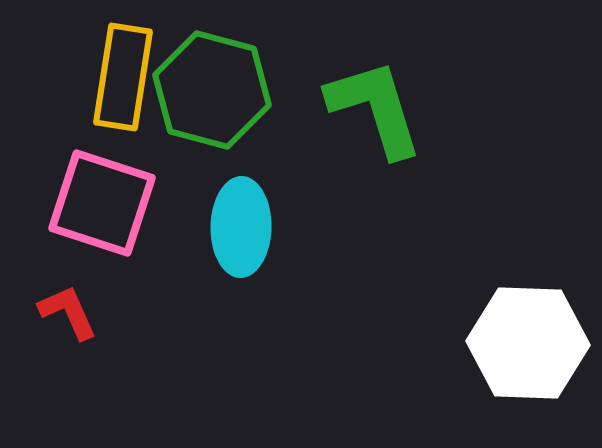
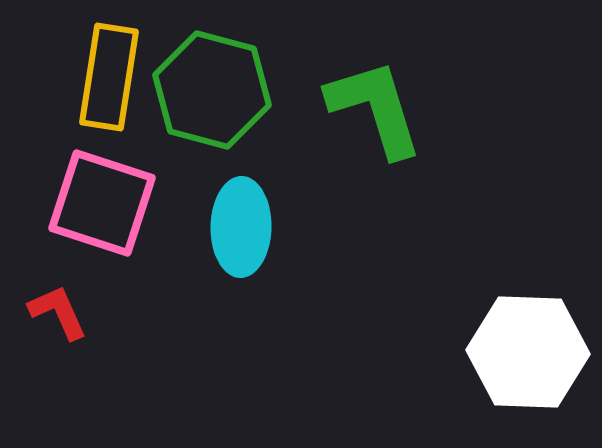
yellow rectangle: moved 14 px left
red L-shape: moved 10 px left
white hexagon: moved 9 px down
